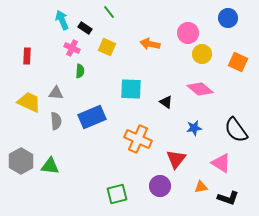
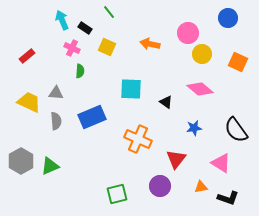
red rectangle: rotated 49 degrees clockwise
green triangle: rotated 30 degrees counterclockwise
